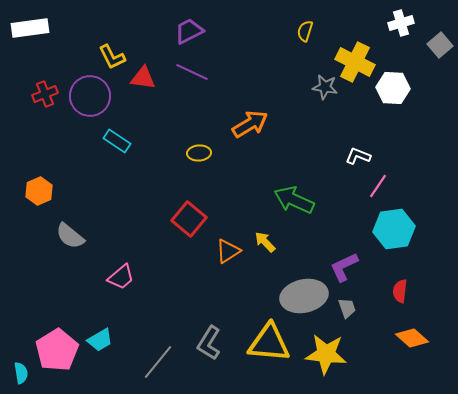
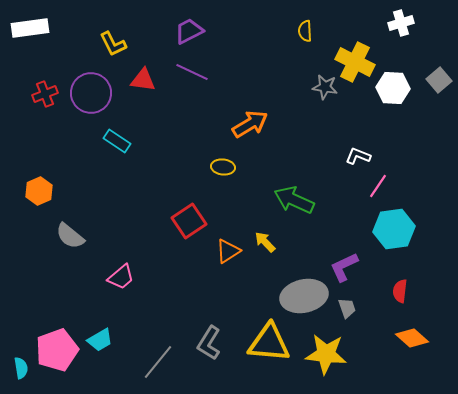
yellow semicircle: rotated 20 degrees counterclockwise
gray square: moved 1 px left, 35 px down
yellow L-shape: moved 1 px right, 13 px up
red triangle: moved 2 px down
purple circle: moved 1 px right, 3 px up
yellow ellipse: moved 24 px right, 14 px down; rotated 10 degrees clockwise
red square: moved 2 px down; rotated 16 degrees clockwise
pink pentagon: rotated 12 degrees clockwise
cyan semicircle: moved 5 px up
